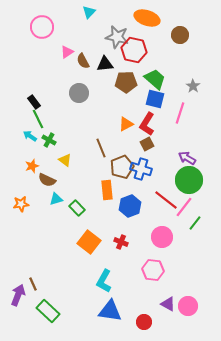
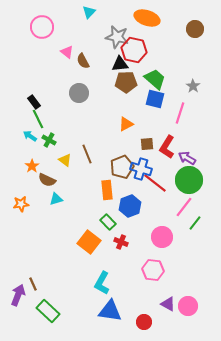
brown circle at (180, 35): moved 15 px right, 6 px up
pink triangle at (67, 52): rotated 48 degrees counterclockwise
black triangle at (105, 64): moved 15 px right
red L-shape at (147, 124): moved 20 px right, 23 px down
brown square at (147, 144): rotated 24 degrees clockwise
brown line at (101, 148): moved 14 px left, 6 px down
orange star at (32, 166): rotated 16 degrees counterclockwise
red line at (166, 200): moved 11 px left, 17 px up
green rectangle at (77, 208): moved 31 px right, 14 px down
cyan L-shape at (104, 281): moved 2 px left, 2 px down
